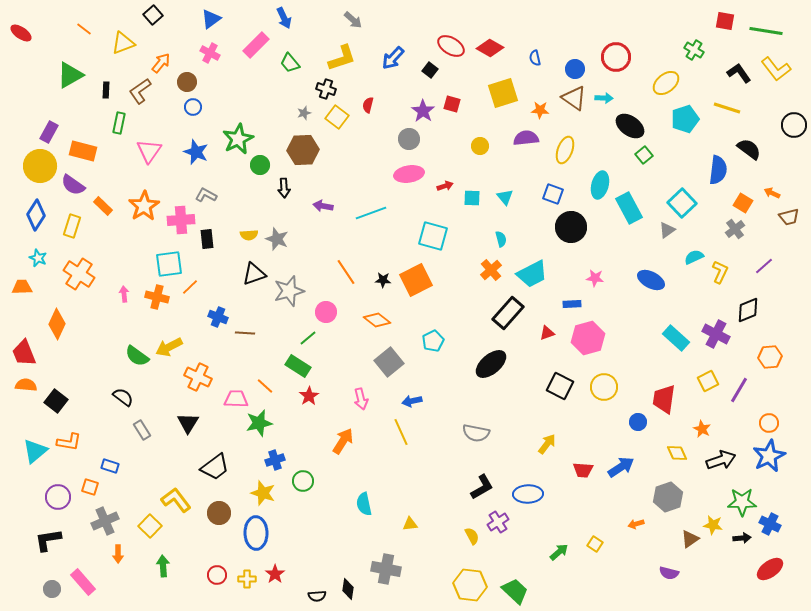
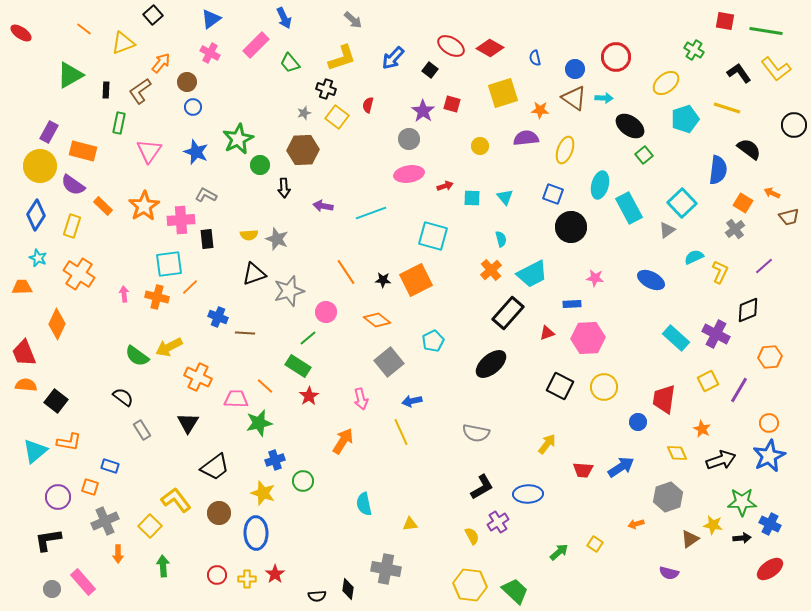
pink hexagon at (588, 338): rotated 12 degrees clockwise
